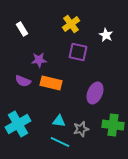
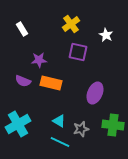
cyan triangle: rotated 24 degrees clockwise
